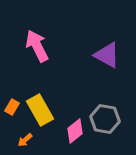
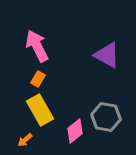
orange rectangle: moved 26 px right, 28 px up
gray hexagon: moved 1 px right, 2 px up
